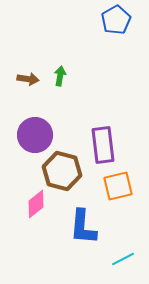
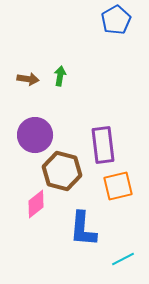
blue L-shape: moved 2 px down
